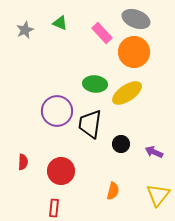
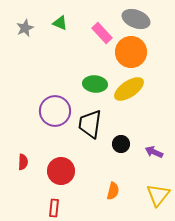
gray star: moved 2 px up
orange circle: moved 3 px left
yellow ellipse: moved 2 px right, 4 px up
purple circle: moved 2 px left
